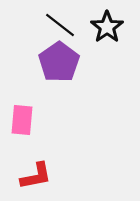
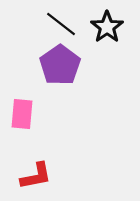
black line: moved 1 px right, 1 px up
purple pentagon: moved 1 px right, 3 px down
pink rectangle: moved 6 px up
